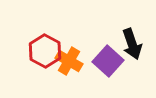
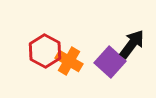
black arrow: rotated 124 degrees counterclockwise
purple square: moved 2 px right, 1 px down
